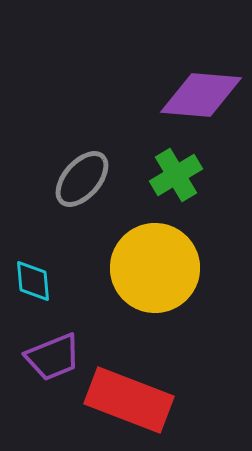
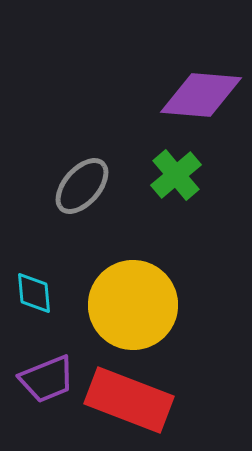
green cross: rotated 9 degrees counterclockwise
gray ellipse: moved 7 px down
yellow circle: moved 22 px left, 37 px down
cyan diamond: moved 1 px right, 12 px down
purple trapezoid: moved 6 px left, 22 px down
